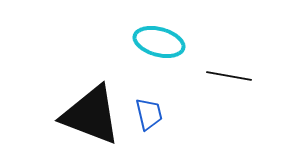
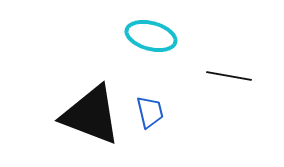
cyan ellipse: moved 8 px left, 6 px up
blue trapezoid: moved 1 px right, 2 px up
